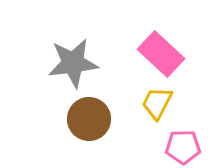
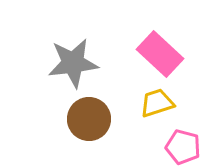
pink rectangle: moved 1 px left
yellow trapezoid: rotated 45 degrees clockwise
pink pentagon: rotated 16 degrees clockwise
